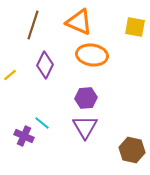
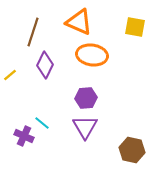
brown line: moved 7 px down
